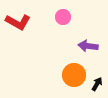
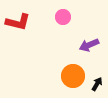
red L-shape: rotated 15 degrees counterclockwise
purple arrow: moved 1 px right, 1 px up; rotated 30 degrees counterclockwise
orange circle: moved 1 px left, 1 px down
